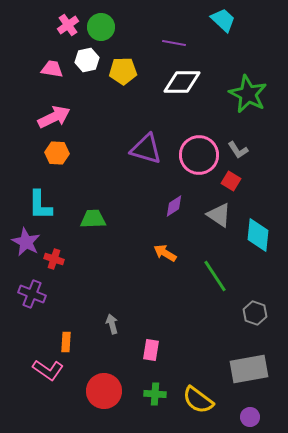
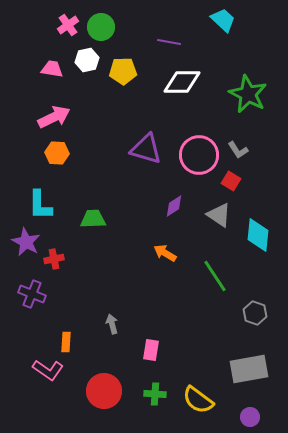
purple line: moved 5 px left, 1 px up
red cross: rotated 30 degrees counterclockwise
